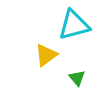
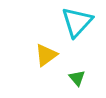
cyan triangle: moved 3 px right, 3 px up; rotated 32 degrees counterclockwise
